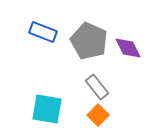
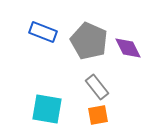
orange square: rotated 35 degrees clockwise
